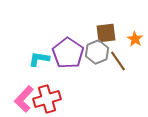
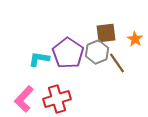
brown line: moved 1 px left, 2 px down
red cross: moved 10 px right
